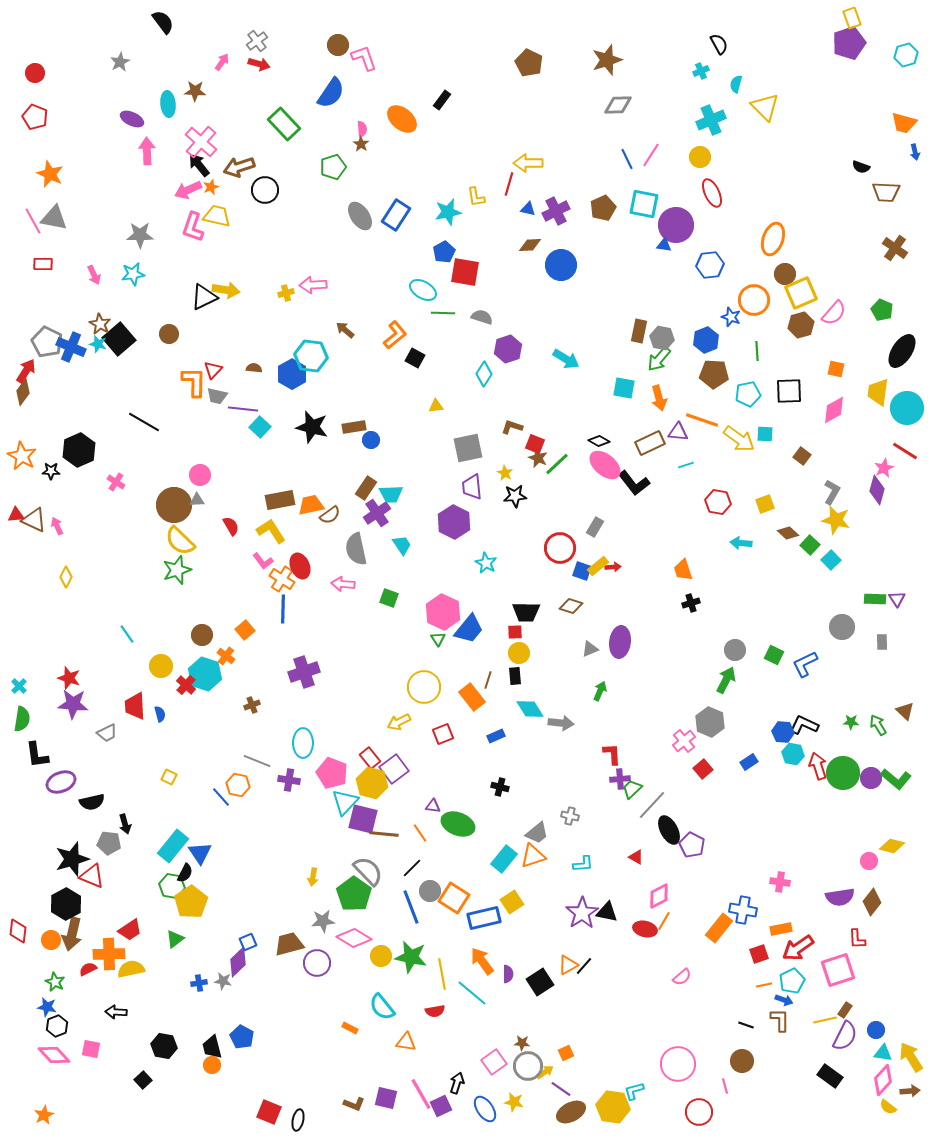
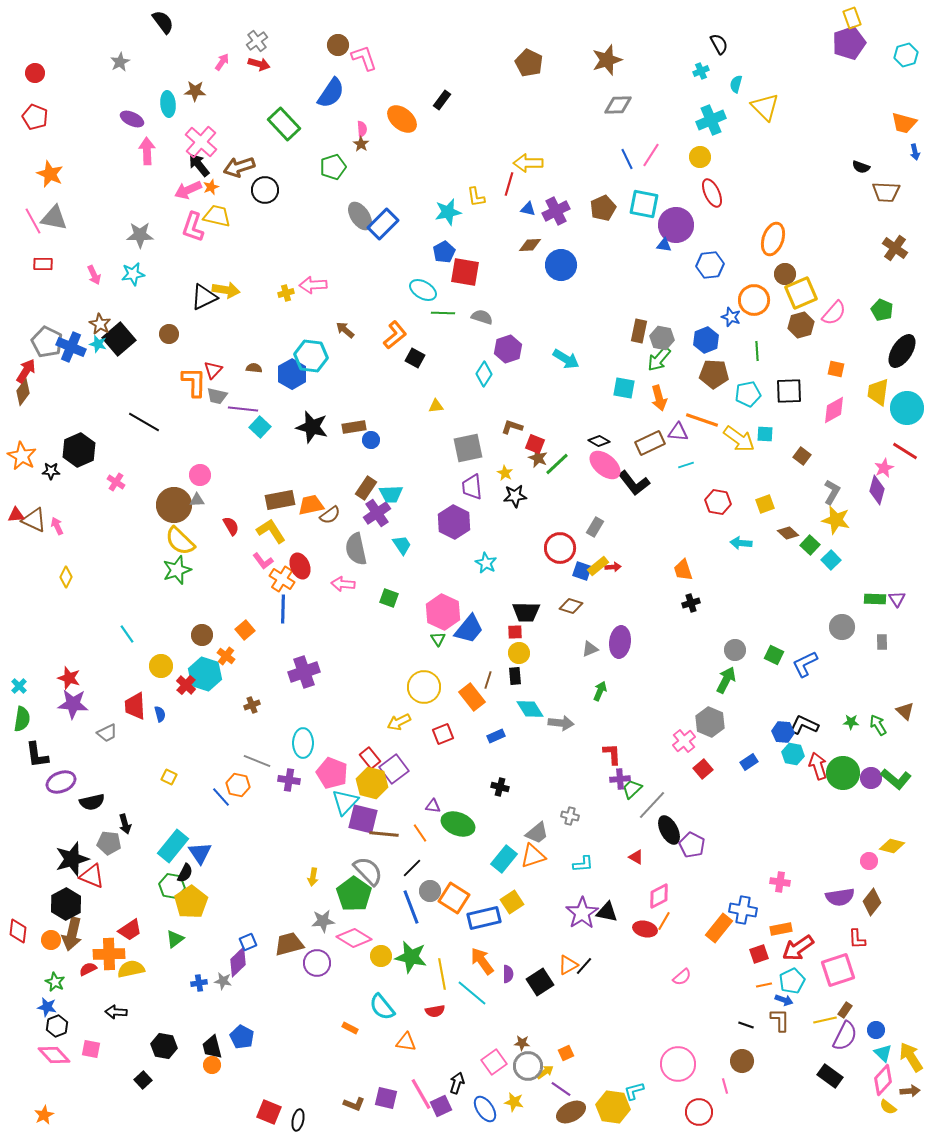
blue rectangle at (396, 215): moved 13 px left, 9 px down; rotated 12 degrees clockwise
cyan triangle at (883, 1053): rotated 36 degrees clockwise
